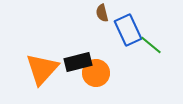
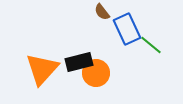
brown semicircle: moved 1 px up; rotated 24 degrees counterclockwise
blue rectangle: moved 1 px left, 1 px up
black rectangle: moved 1 px right
